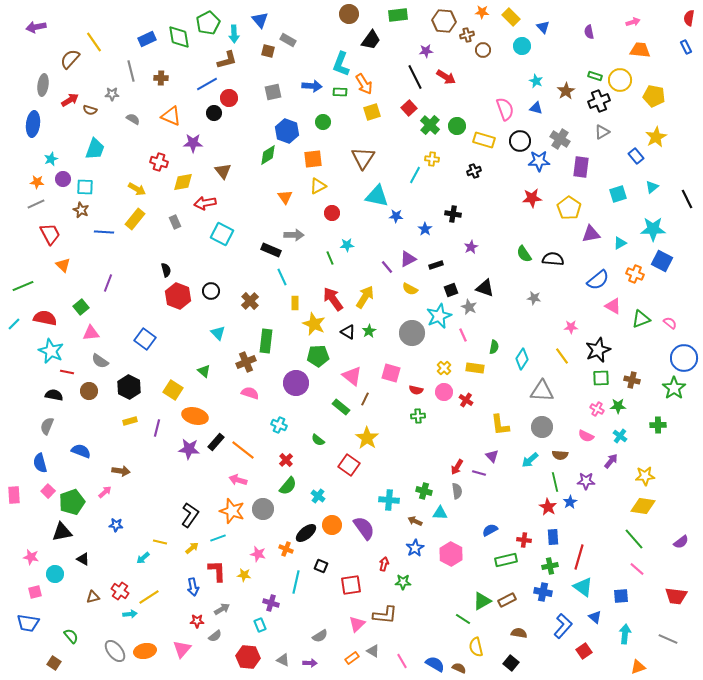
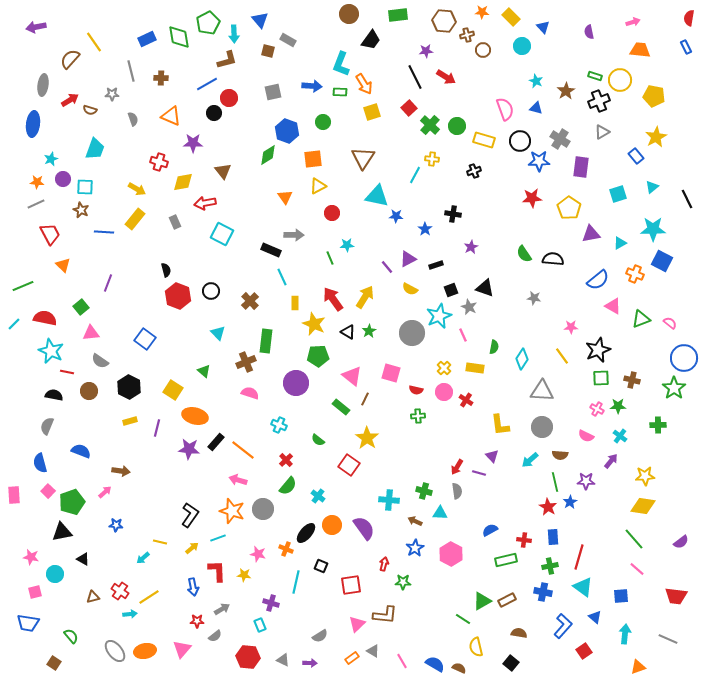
gray semicircle at (133, 119): rotated 40 degrees clockwise
black ellipse at (306, 533): rotated 10 degrees counterclockwise
